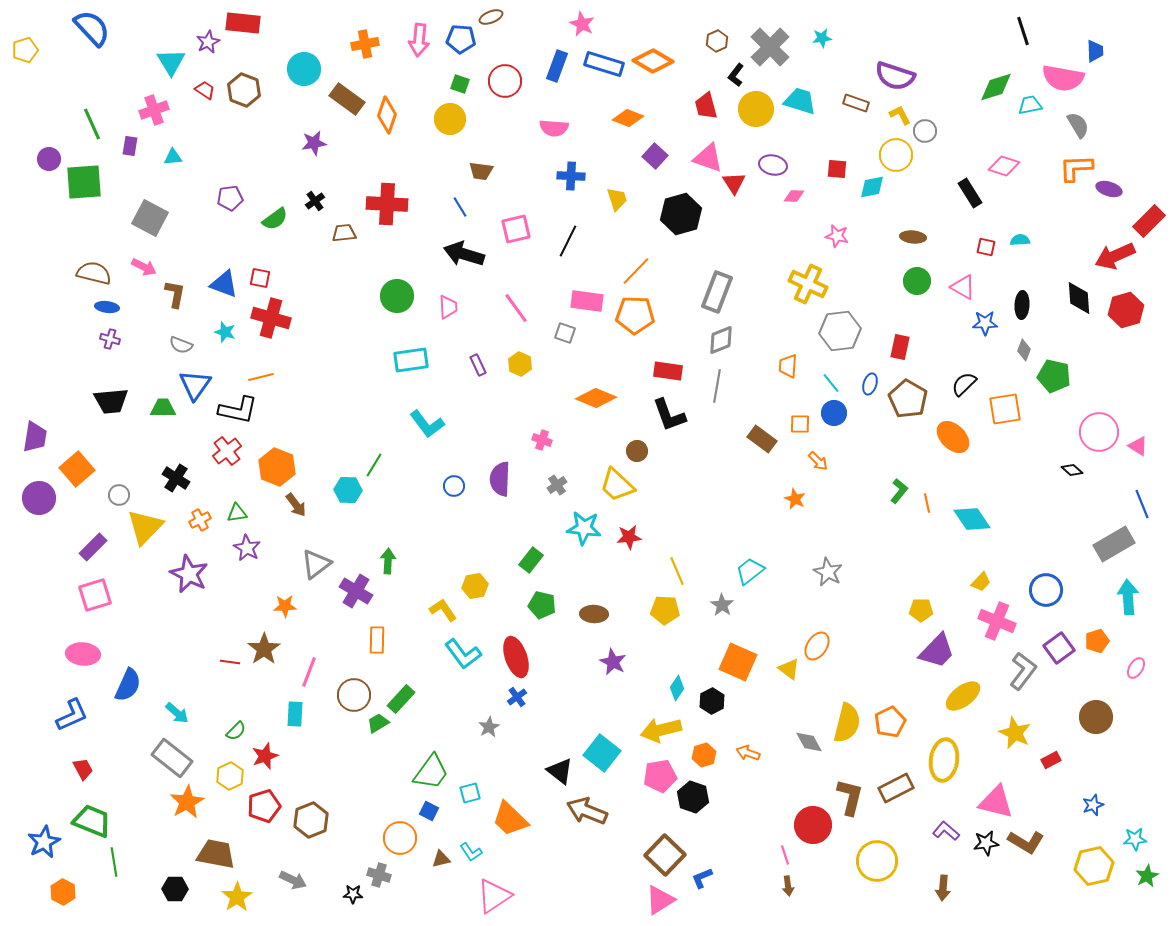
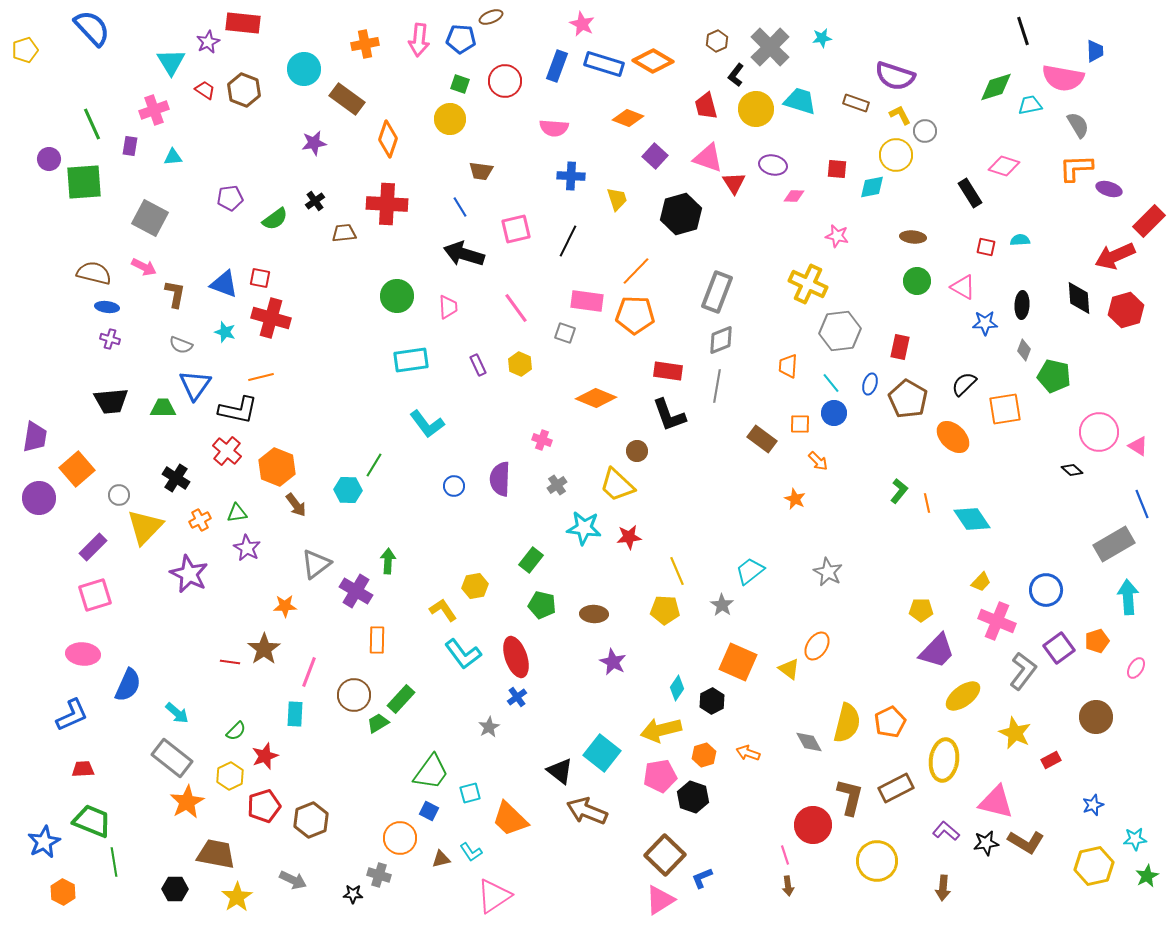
orange diamond at (387, 115): moved 1 px right, 24 px down
red cross at (227, 451): rotated 12 degrees counterclockwise
red trapezoid at (83, 769): rotated 65 degrees counterclockwise
